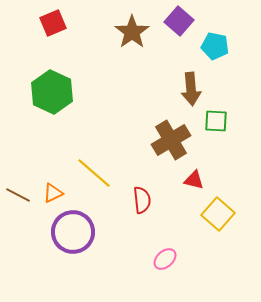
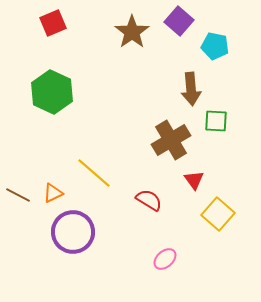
red triangle: rotated 40 degrees clockwise
red semicircle: moved 7 px right; rotated 52 degrees counterclockwise
